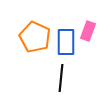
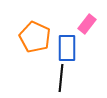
pink rectangle: moved 1 px left, 7 px up; rotated 18 degrees clockwise
blue rectangle: moved 1 px right, 6 px down
